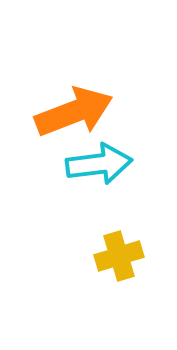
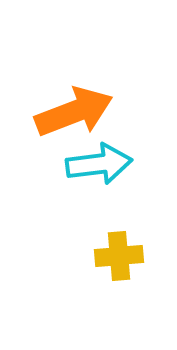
yellow cross: rotated 12 degrees clockwise
